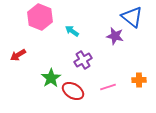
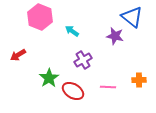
green star: moved 2 px left
pink line: rotated 21 degrees clockwise
